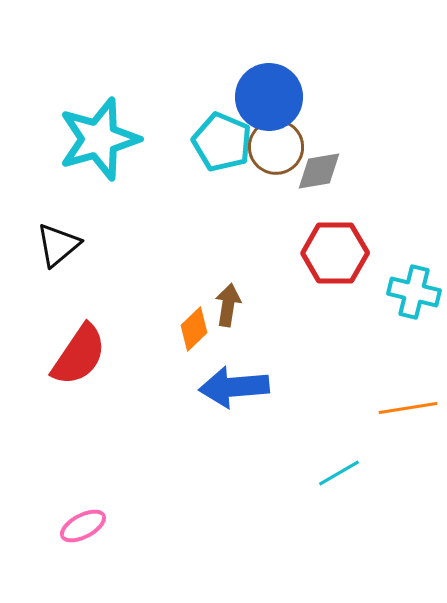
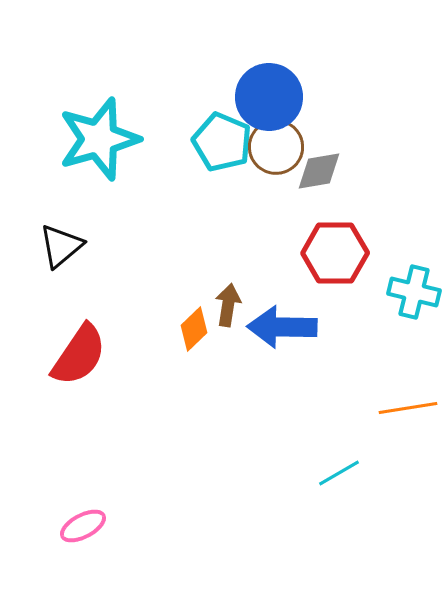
black triangle: moved 3 px right, 1 px down
blue arrow: moved 48 px right, 60 px up; rotated 6 degrees clockwise
